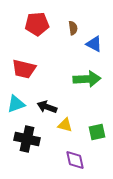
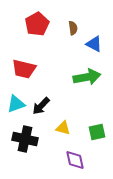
red pentagon: rotated 25 degrees counterclockwise
green arrow: moved 2 px up; rotated 8 degrees counterclockwise
black arrow: moved 6 px left, 1 px up; rotated 66 degrees counterclockwise
yellow triangle: moved 2 px left, 3 px down
black cross: moved 2 px left
